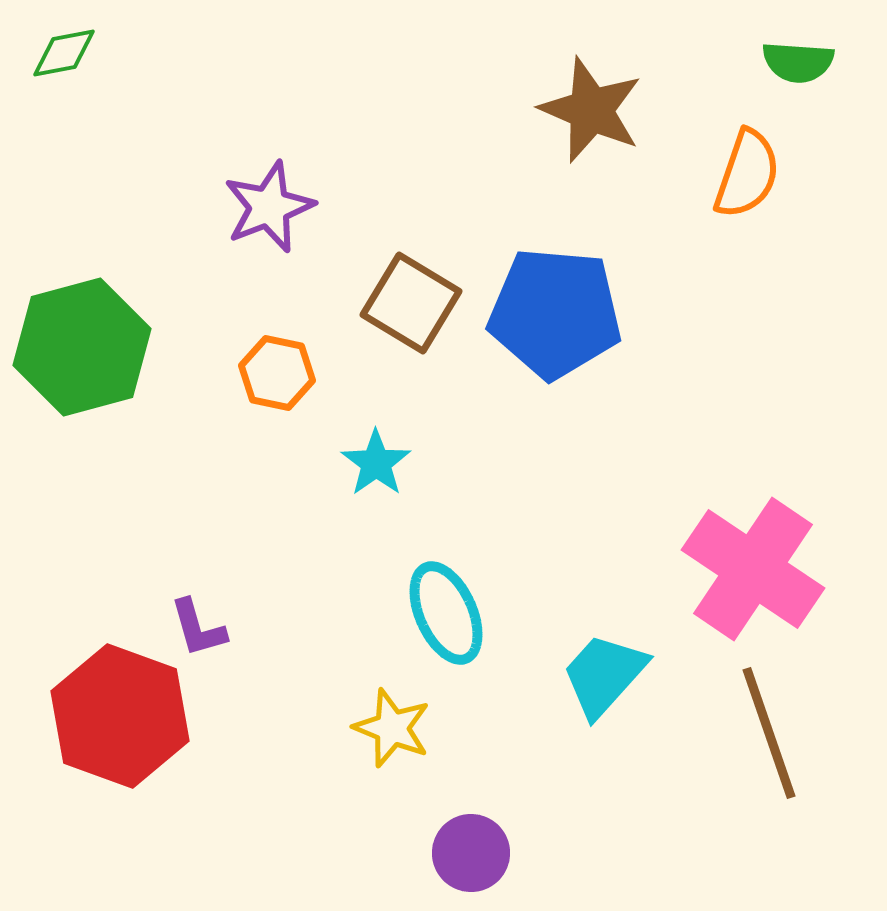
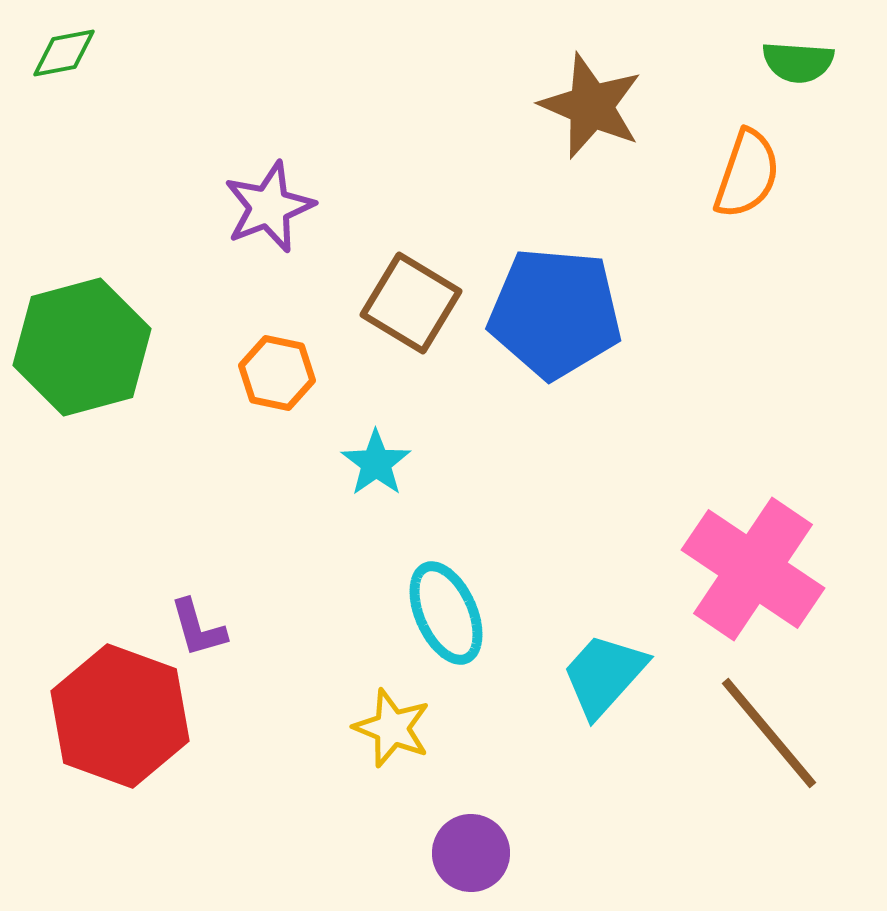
brown star: moved 4 px up
brown line: rotated 21 degrees counterclockwise
